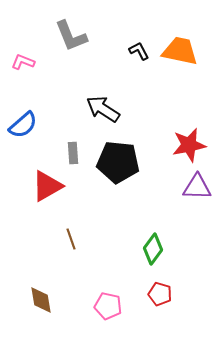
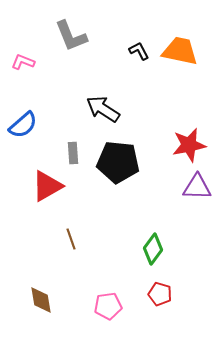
pink pentagon: rotated 20 degrees counterclockwise
